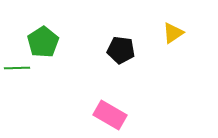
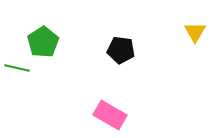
yellow triangle: moved 22 px right, 1 px up; rotated 25 degrees counterclockwise
green line: rotated 15 degrees clockwise
